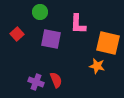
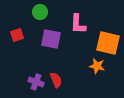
red square: moved 1 px down; rotated 24 degrees clockwise
